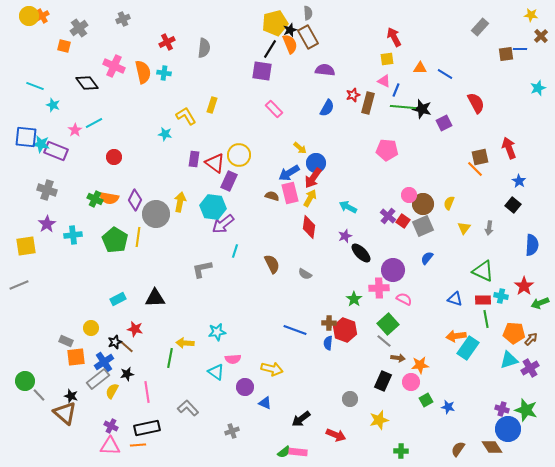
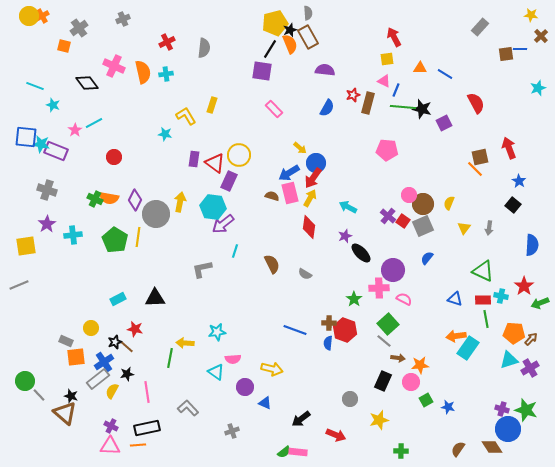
cyan cross at (164, 73): moved 2 px right, 1 px down; rotated 16 degrees counterclockwise
